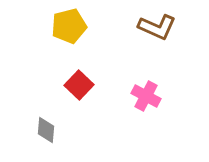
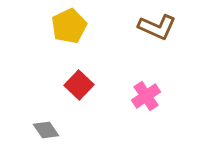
yellow pentagon: rotated 12 degrees counterclockwise
pink cross: rotated 28 degrees clockwise
gray diamond: rotated 40 degrees counterclockwise
